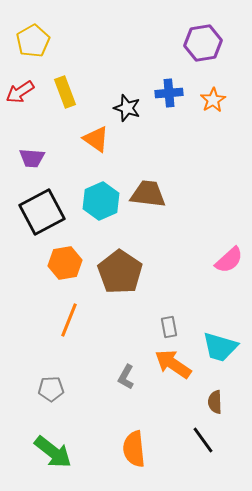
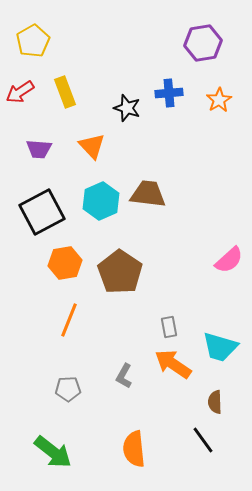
orange star: moved 6 px right
orange triangle: moved 4 px left, 7 px down; rotated 12 degrees clockwise
purple trapezoid: moved 7 px right, 9 px up
gray L-shape: moved 2 px left, 1 px up
gray pentagon: moved 17 px right
